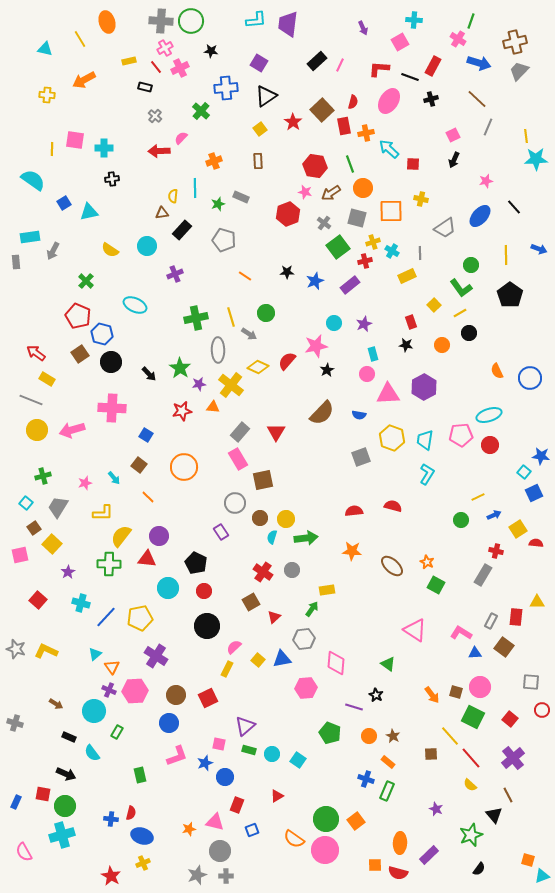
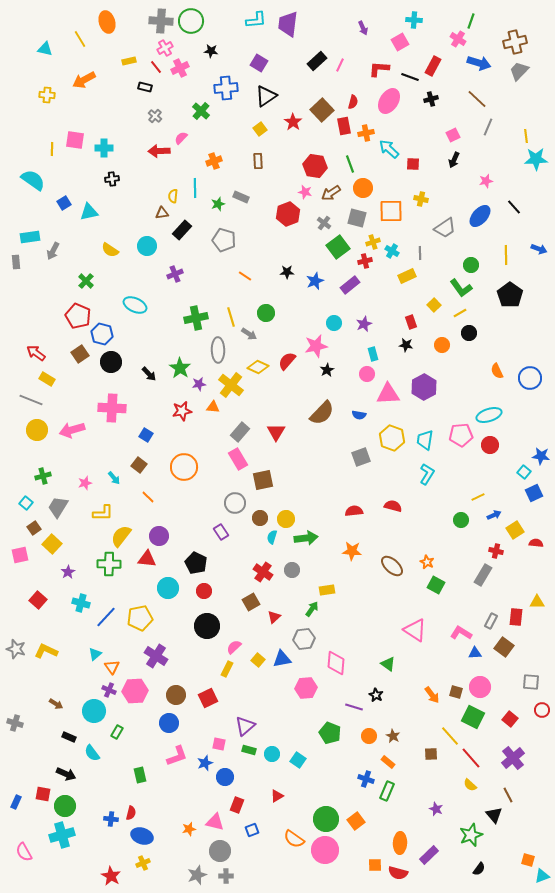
yellow square at (518, 529): moved 3 px left, 1 px down
